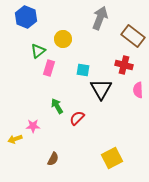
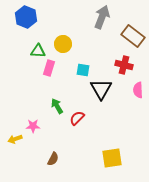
gray arrow: moved 2 px right, 1 px up
yellow circle: moved 5 px down
green triangle: rotated 42 degrees clockwise
yellow square: rotated 20 degrees clockwise
